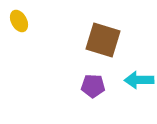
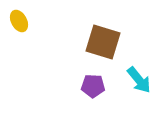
brown square: moved 2 px down
cyan arrow: rotated 128 degrees counterclockwise
